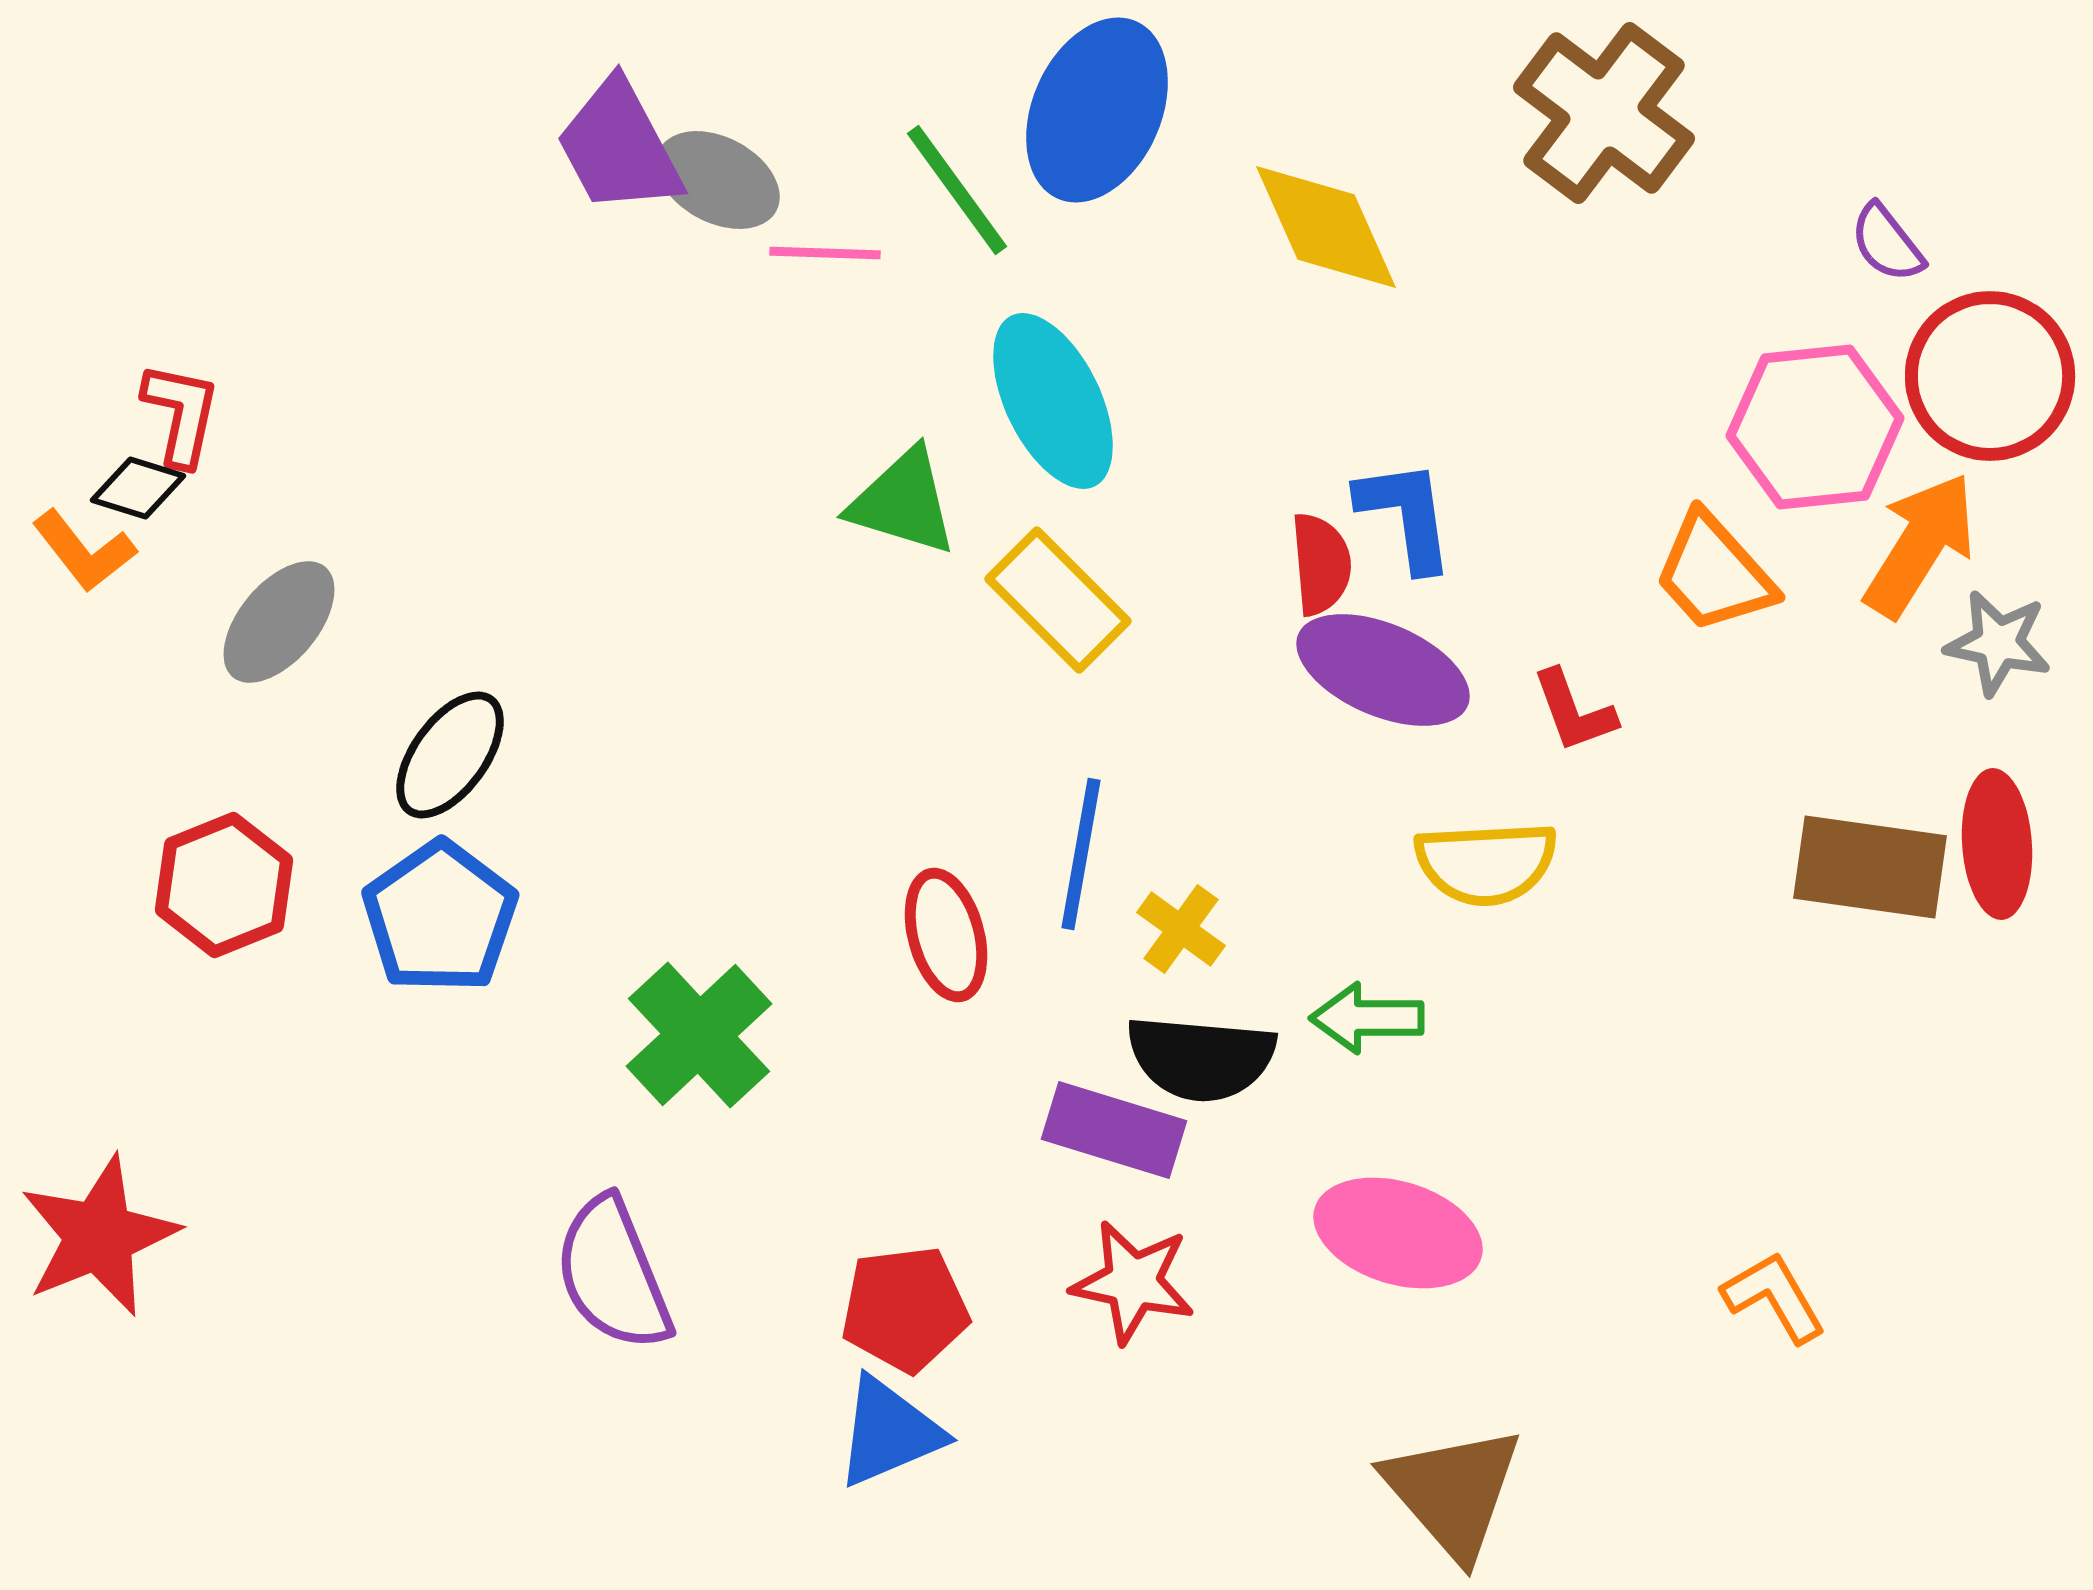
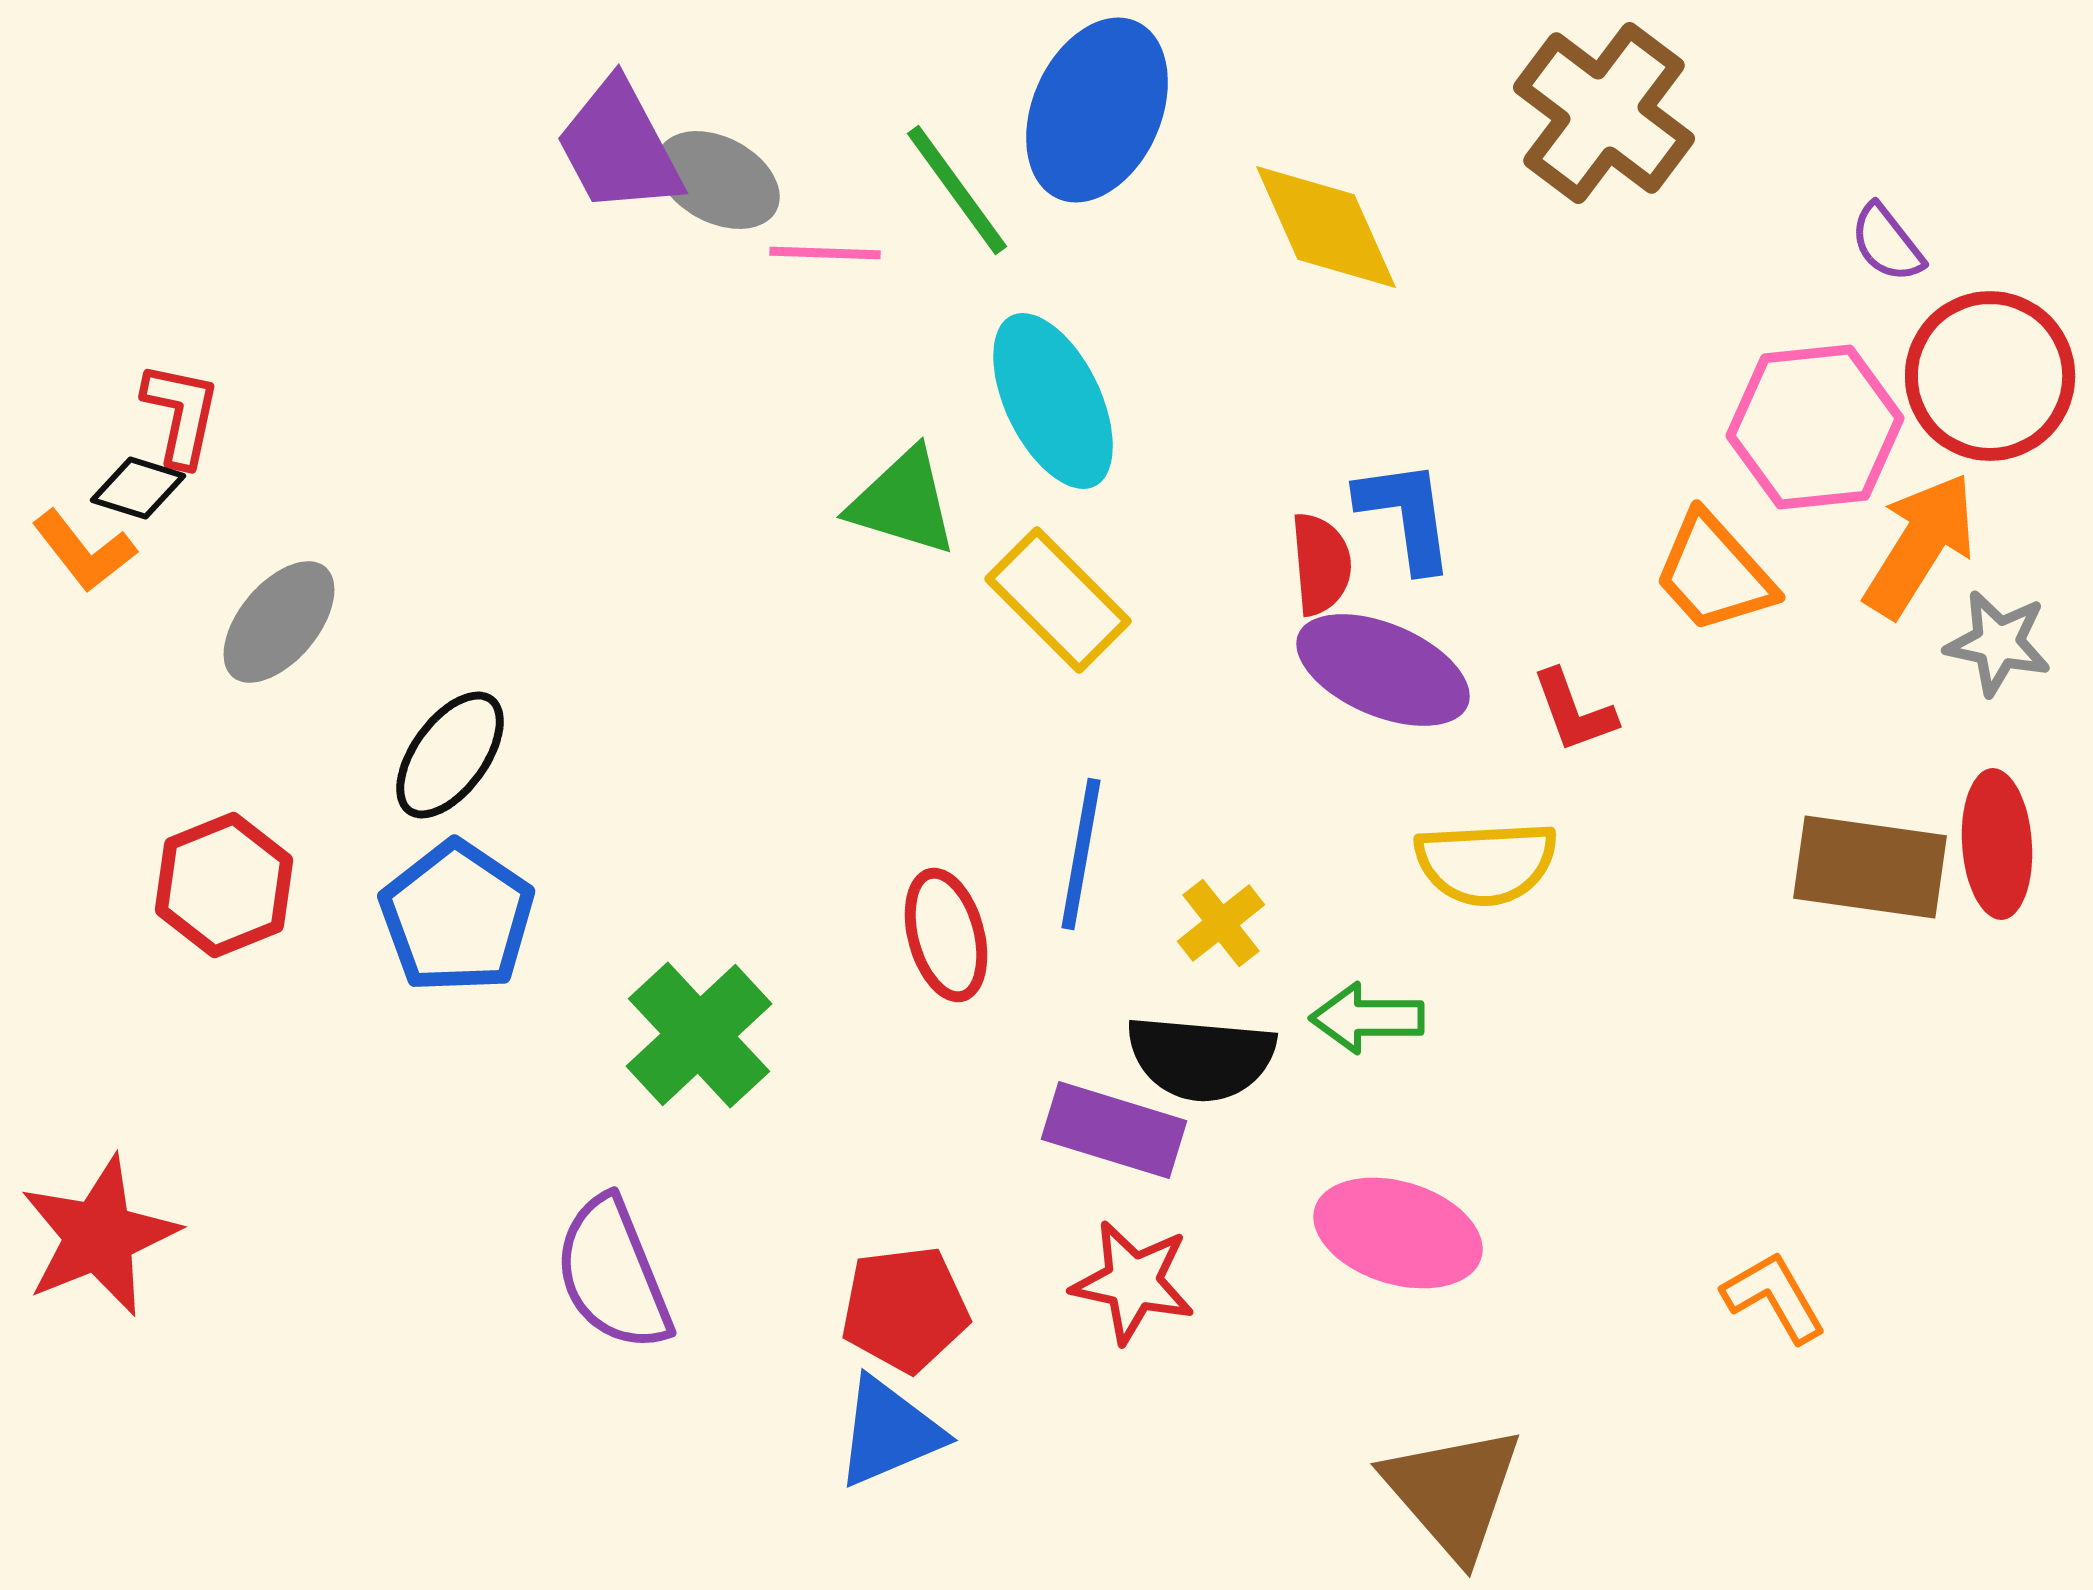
blue pentagon at (440, 917): moved 17 px right; rotated 3 degrees counterclockwise
yellow cross at (1181, 929): moved 40 px right, 6 px up; rotated 16 degrees clockwise
